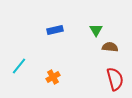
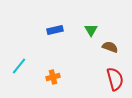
green triangle: moved 5 px left
brown semicircle: rotated 14 degrees clockwise
orange cross: rotated 16 degrees clockwise
